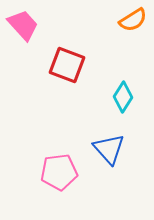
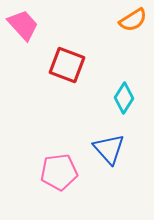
cyan diamond: moved 1 px right, 1 px down
